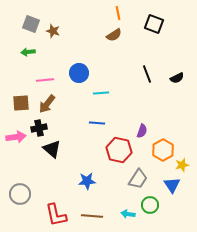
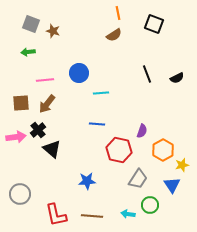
blue line: moved 1 px down
black cross: moved 1 px left, 2 px down; rotated 28 degrees counterclockwise
